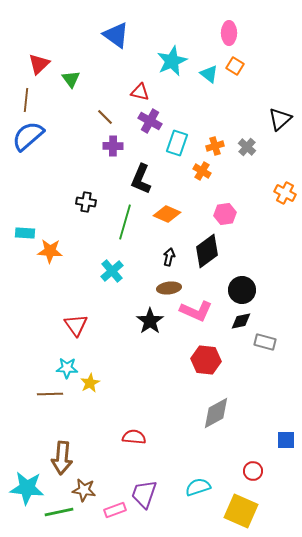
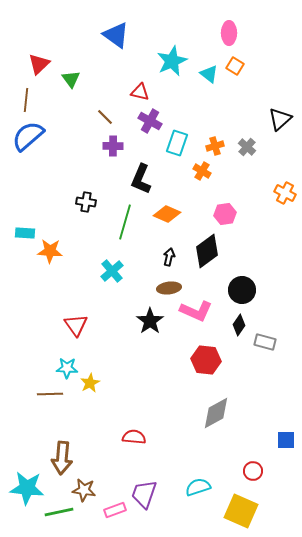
black diamond at (241, 321): moved 2 px left, 4 px down; rotated 45 degrees counterclockwise
